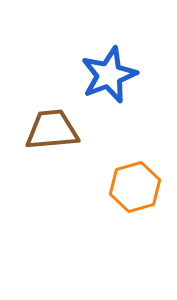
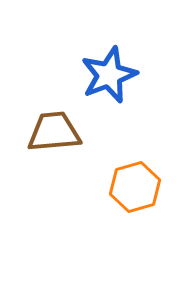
brown trapezoid: moved 2 px right, 2 px down
